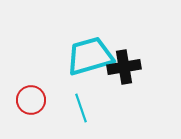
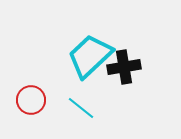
cyan trapezoid: rotated 27 degrees counterclockwise
cyan line: rotated 32 degrees counterclockwise
